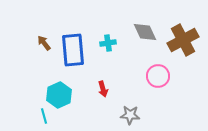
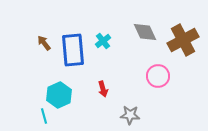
cyan cross: moved 5 px left, 2 px up; rotated 28 degrees counterclockwise
